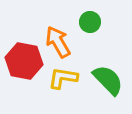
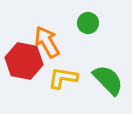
green circle: moved 2 px left, 1 px down
orange arrow: moved 11 px left
